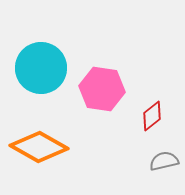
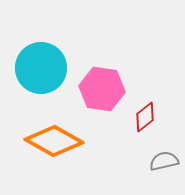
red diamond: moved 7 px left, 1 px down
orange diamond: moved 15 px right, 6 px up
